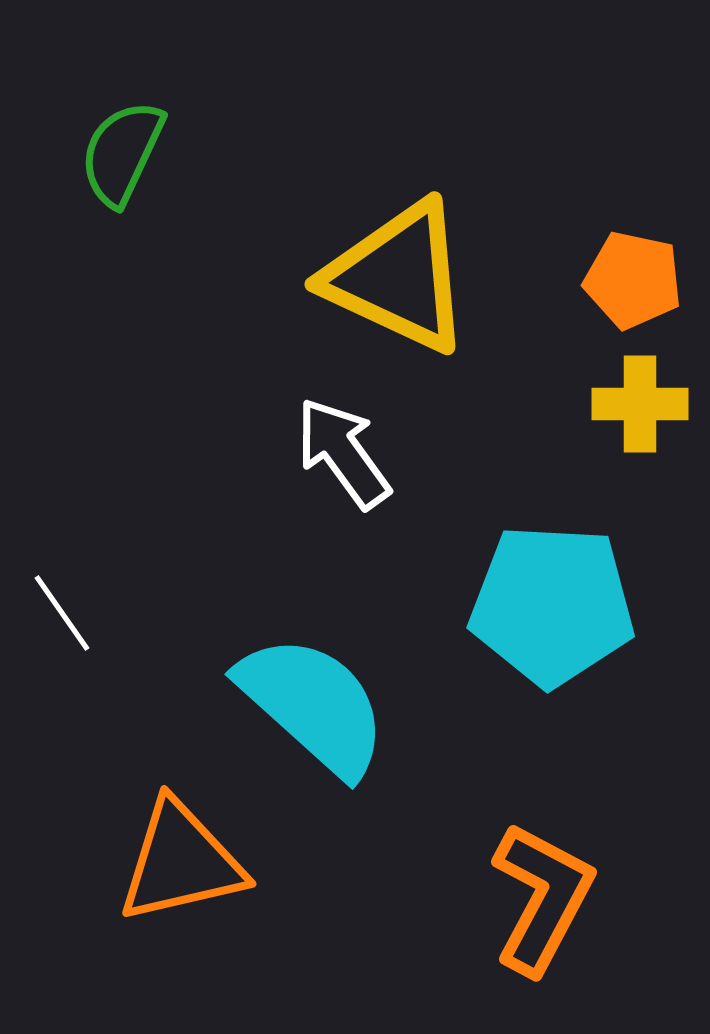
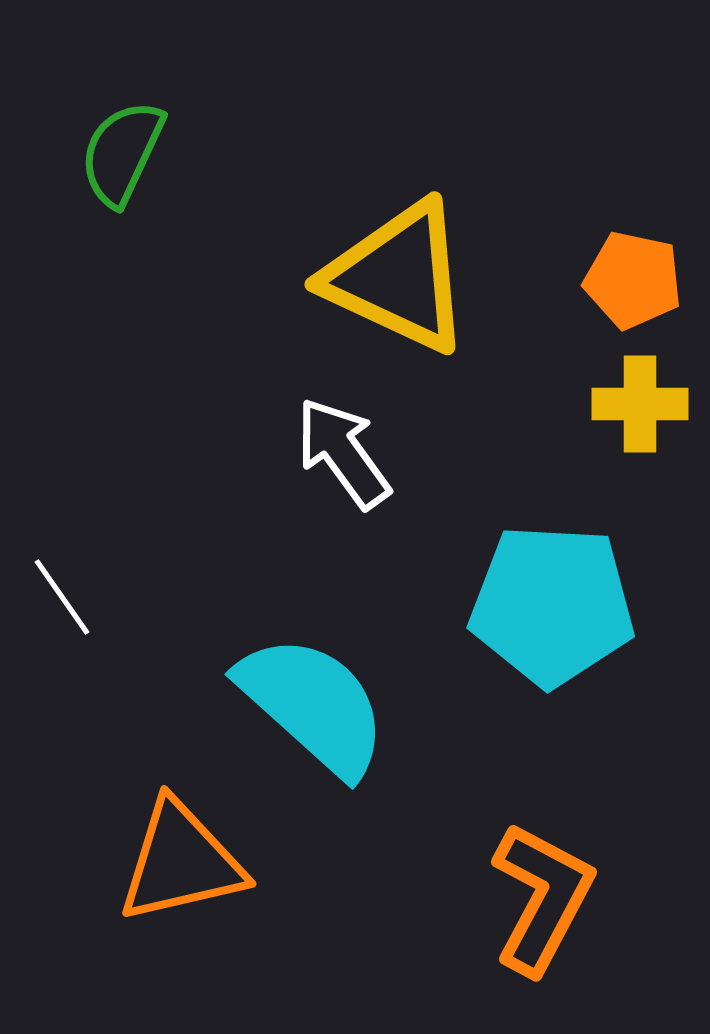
white line: moved 16 px up
